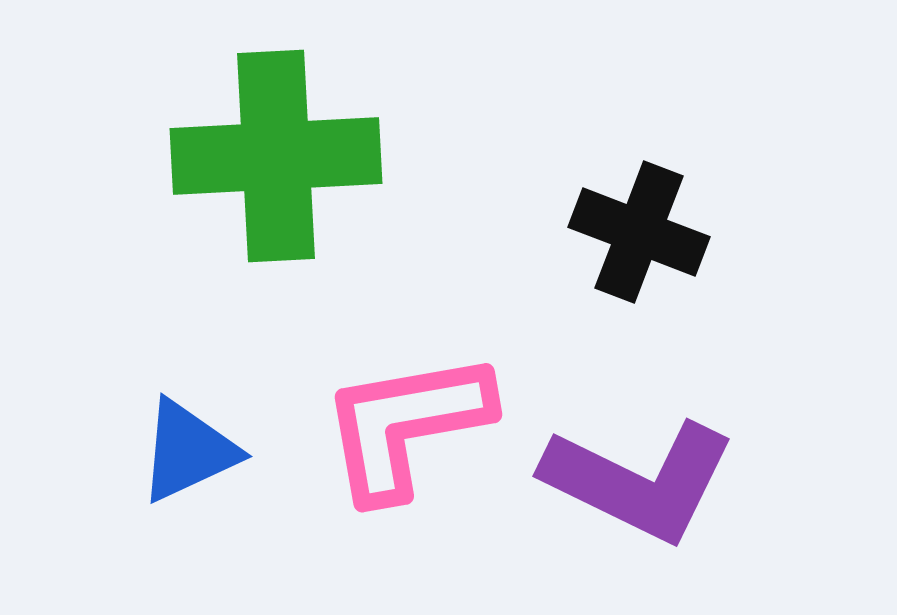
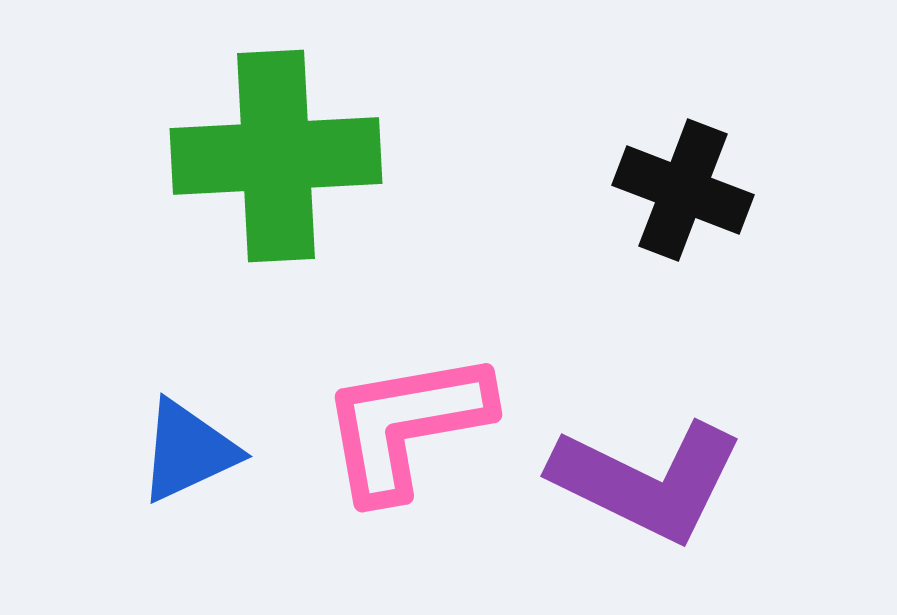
black cross: moved 44 px right, 42 px up
purple L-shape: moved 8 px right
